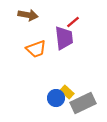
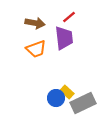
brown arrow: moved 7 px right, 8 px down
red line: moved 4 px left, 5 px up
